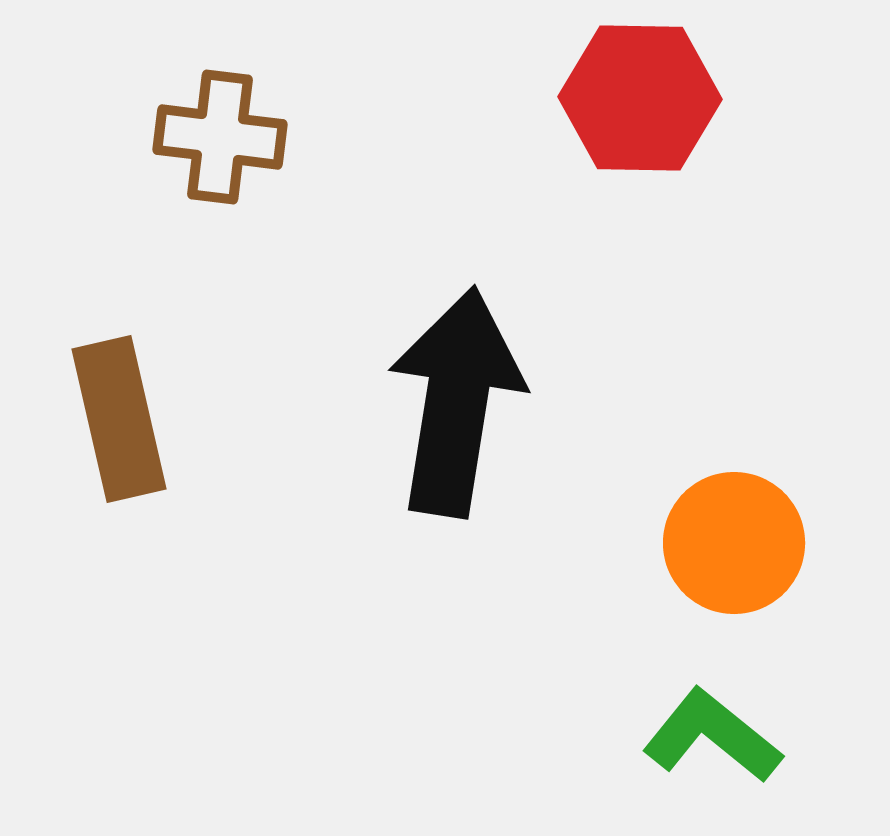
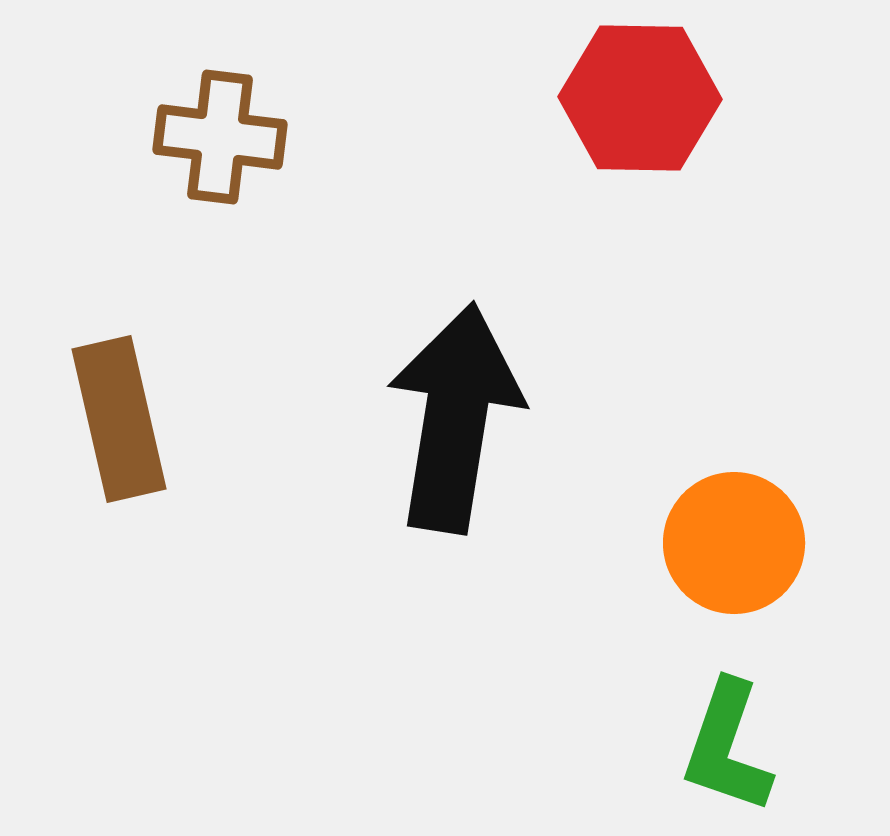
black arrow: moved 1 px left, 16 px down
green L-shape: moved 15 px right, 11 px down; rotated 110 degrees counterclockwise
